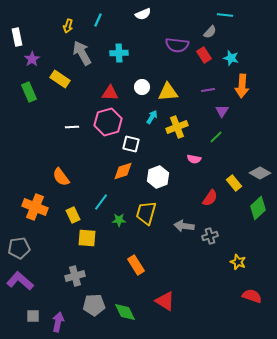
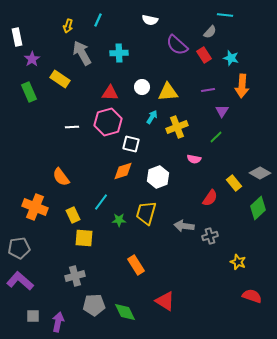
white semicircle at (143, 14): moved 7 px right, 6 px down; rotated 35 degrees clockwise
purple semicircle at (177, 45): rotated 35 degrees clockwise
yellow square at (87, 238): moved 3 px left
